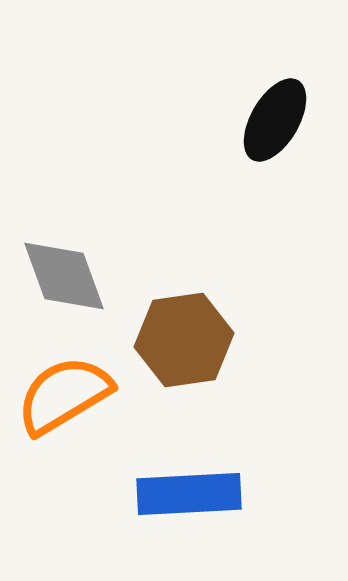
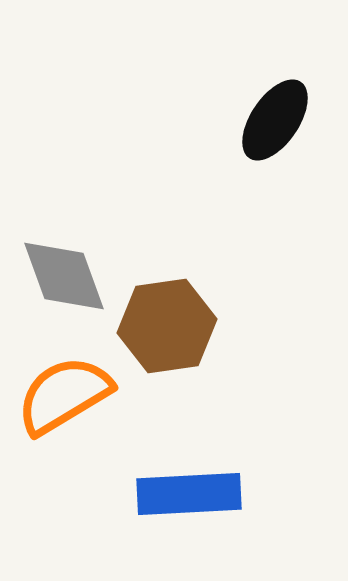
black ellipse: rotated 4 degrees clockwise
brown hexagon: moved 17 px left, 14 px up
